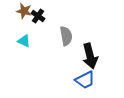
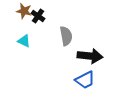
black arrow: rotated 70 degrees counterclockwise
